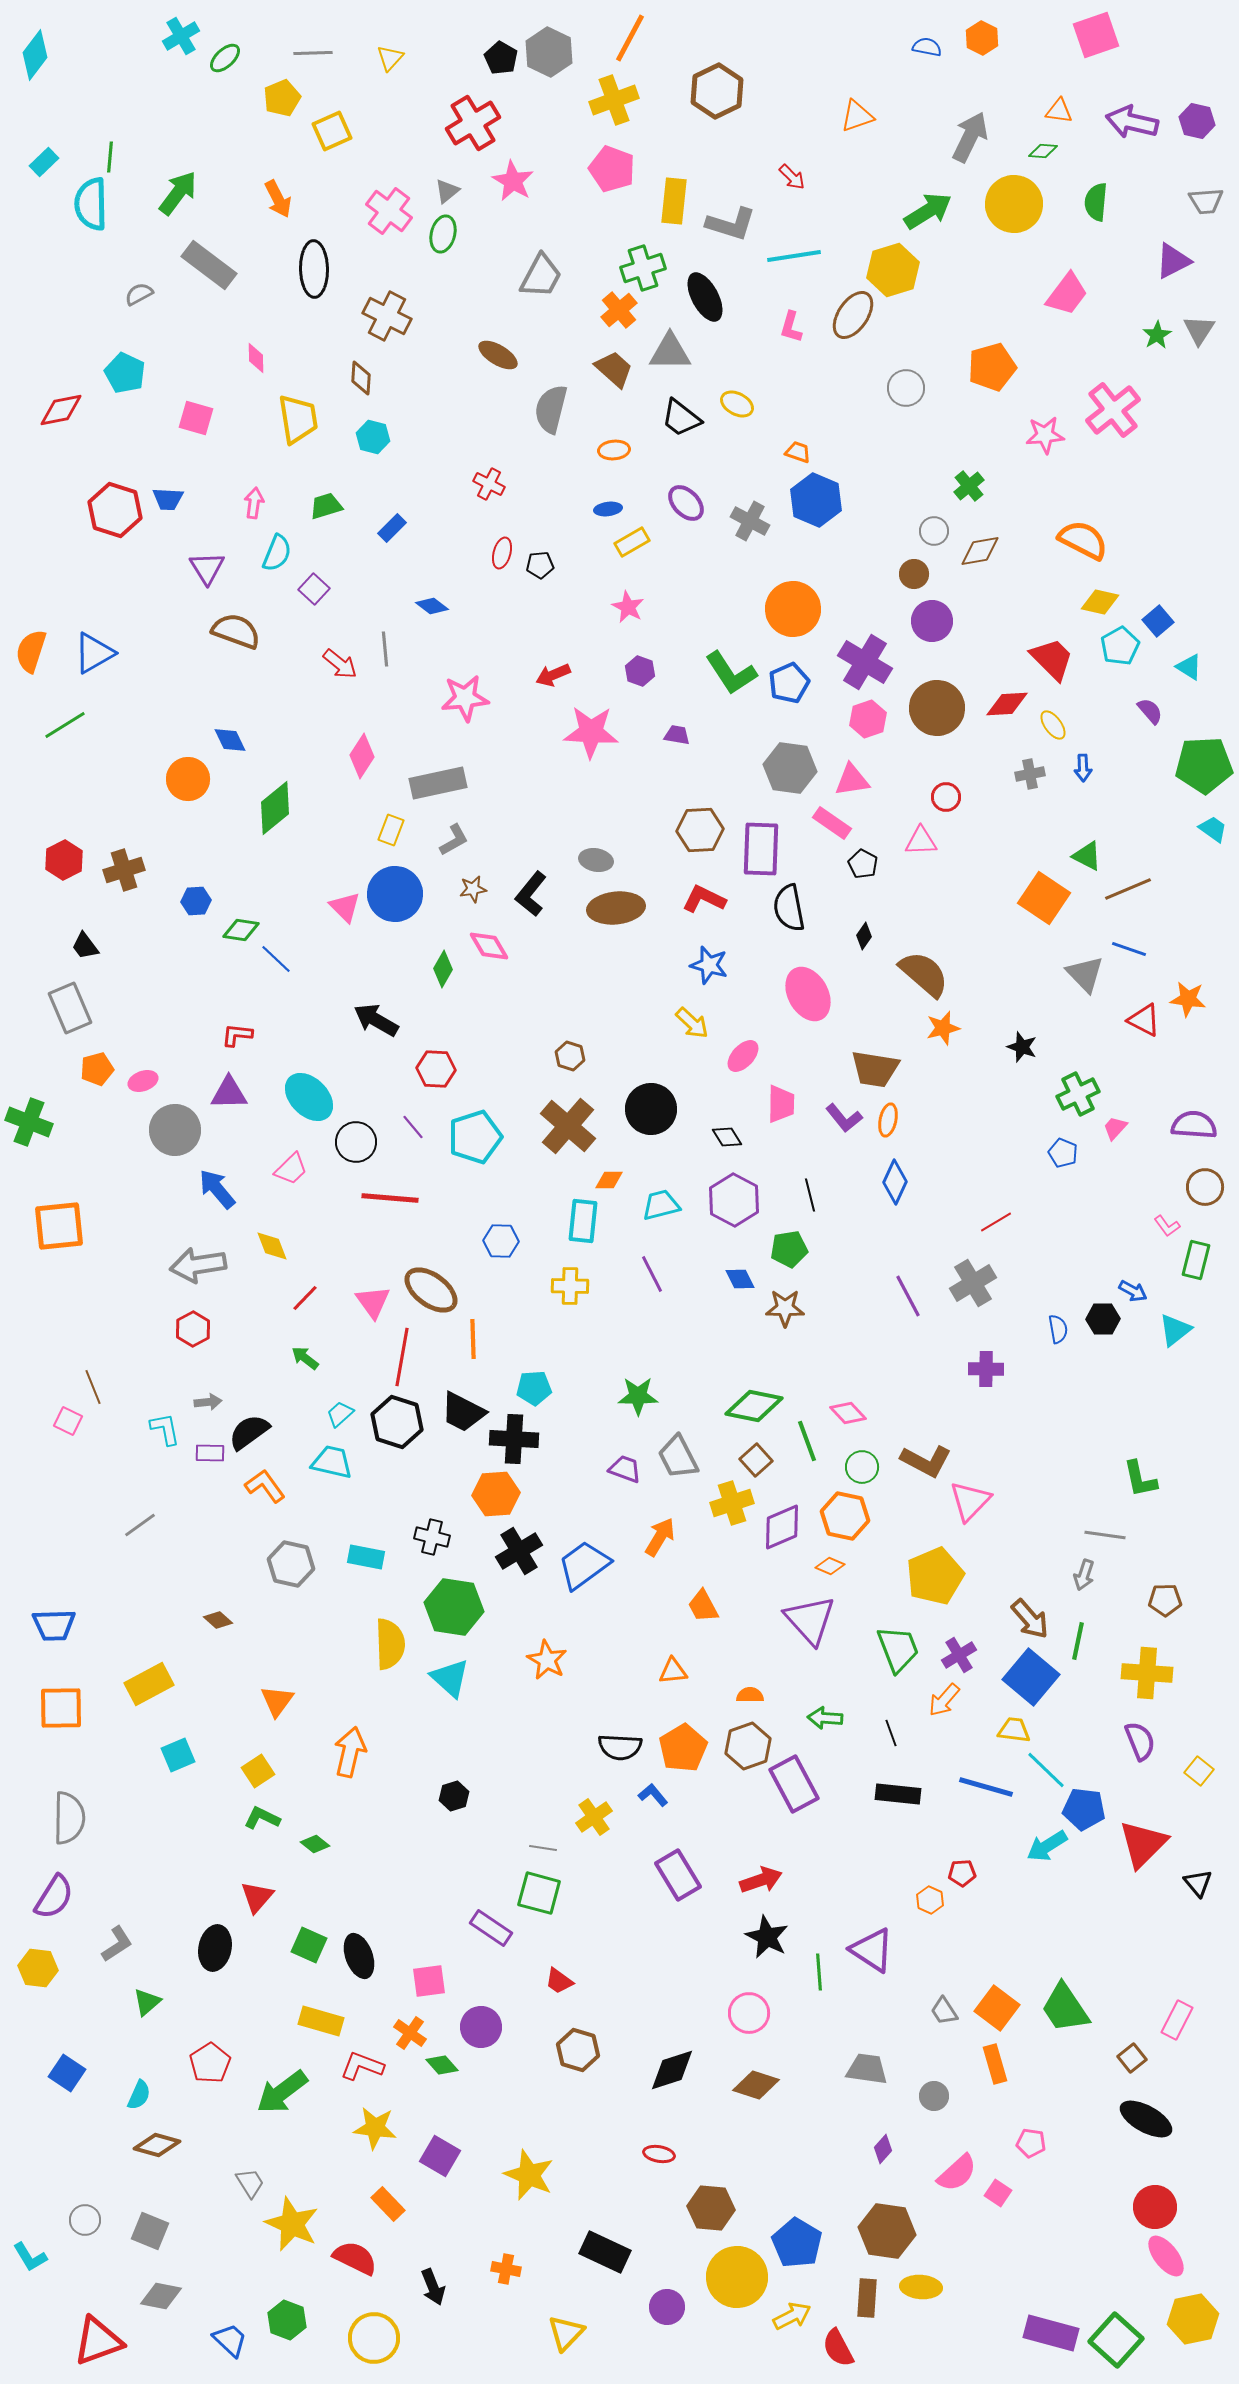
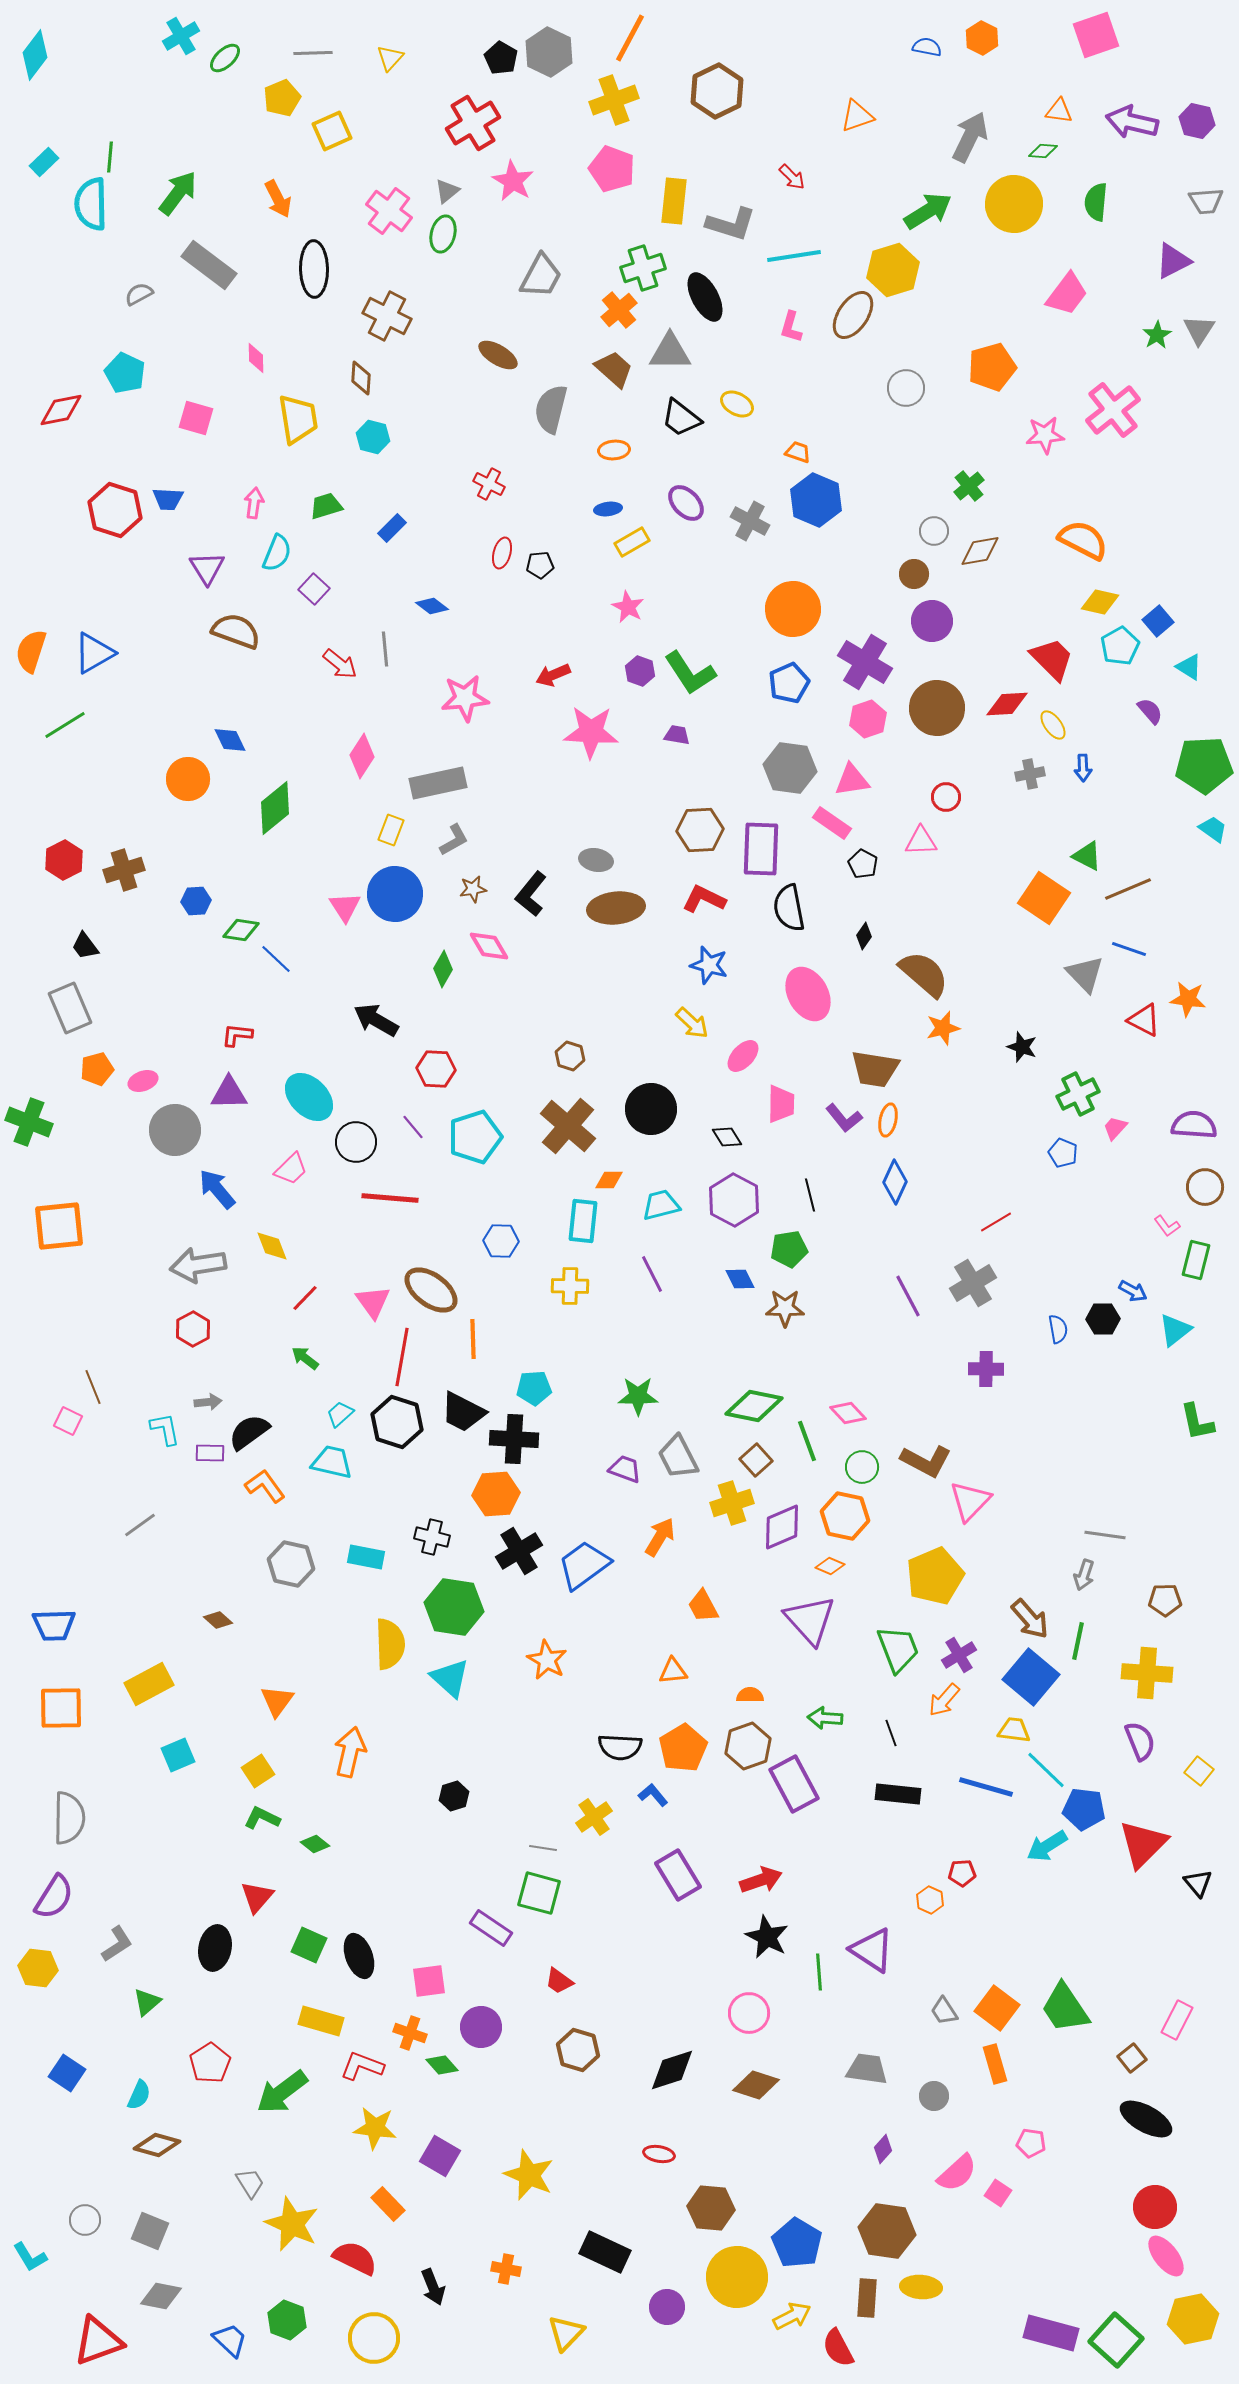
green L-shape at (731, 673): moved 41 px left
pink triangle at (345, 907): rotated 12 degrees clockwise
green L-shape at (1140, 1479): moved 57 px right, 57 px up
orange cross at (410, 2033): rotated 16 degrees counterclockwise
